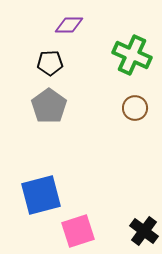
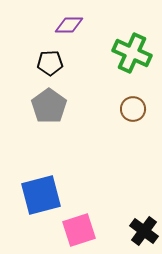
green cross: moved 2 px up
brown circle: moved 2 px left, 1 px down
pink square: moved 1 px right, 1 px up
